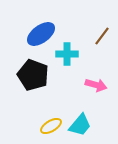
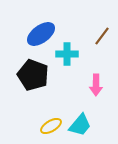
pink arrow: rotated 75 degrees clockwise
